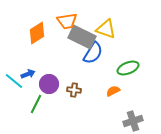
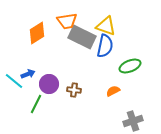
yellow triangle: moved 3 px up
blue semicircle: moved 12 px right, 7 px up; rotated 20 degrees counterclockwise
green ellipse: moved 2 px right, 2 px up
